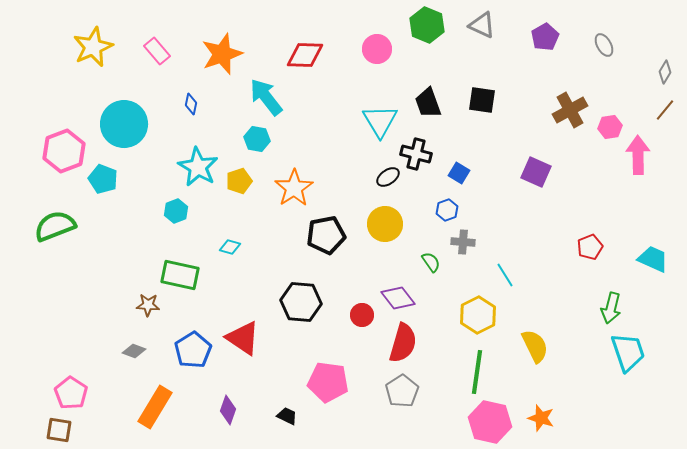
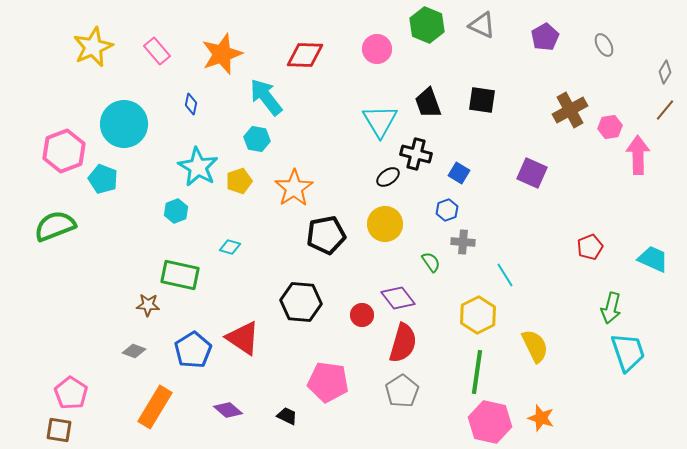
purple square at (536, 172): moved 4 px left, 1 px down
purple diamond at (228, 410): rotated 68 degrees counterclockwise
